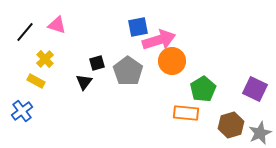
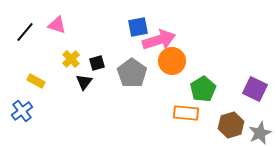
yellow cross: moved 26 px right
gray pentagon: moved 4 px right, 2 px down
